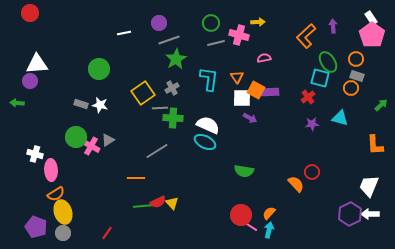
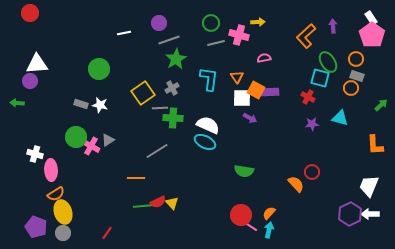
red cross at (308, 97): rotated 24 degrees counterclockwise
